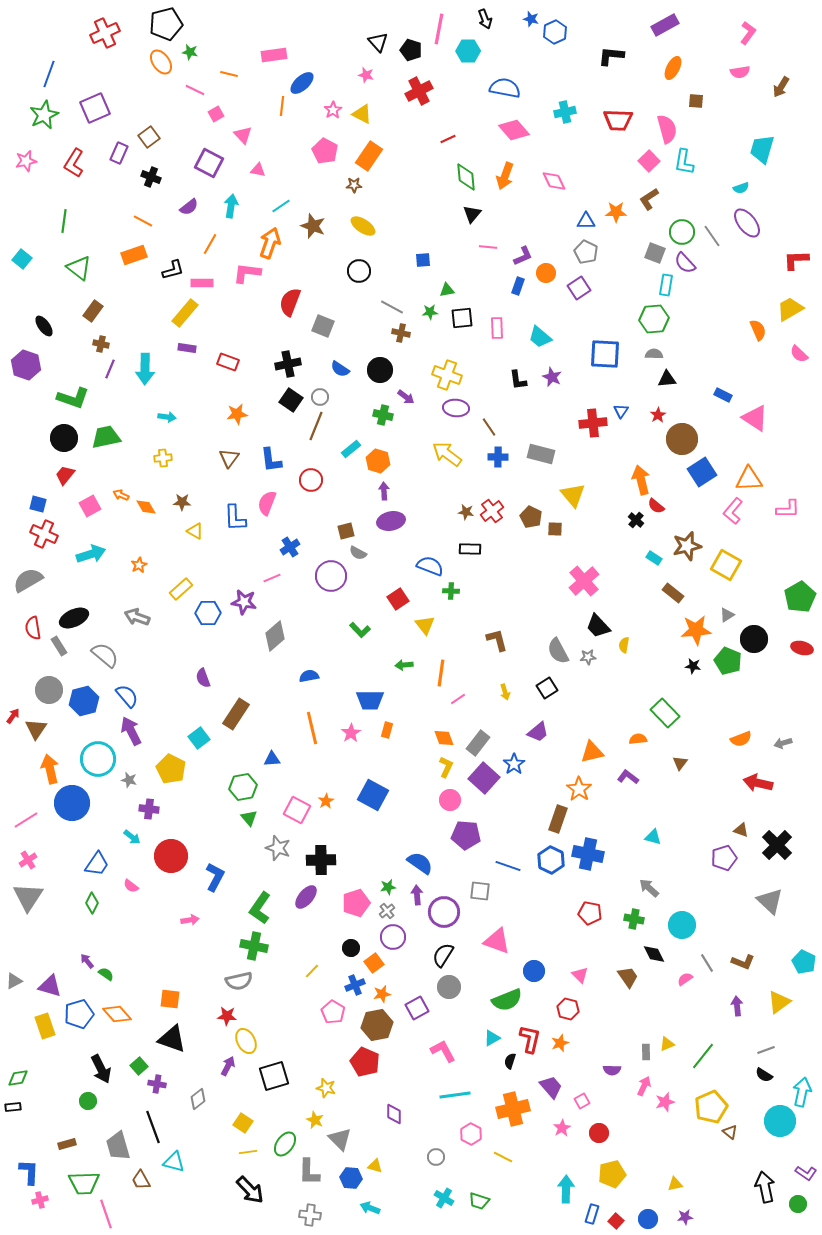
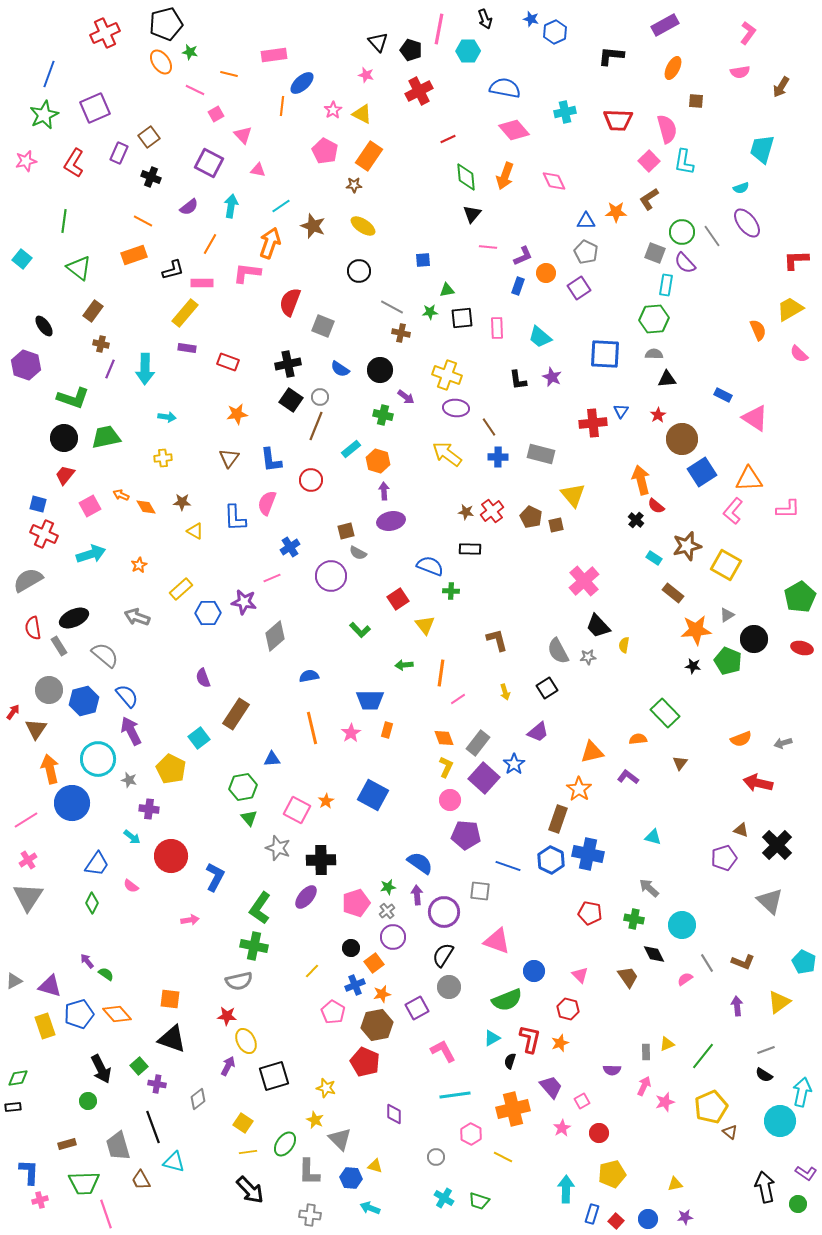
brown square at (555, 529): moved 1 px right, 4 px up; rotated 14 degrees counterclockwise
red arrow at (13, 716): moved 4 px up
